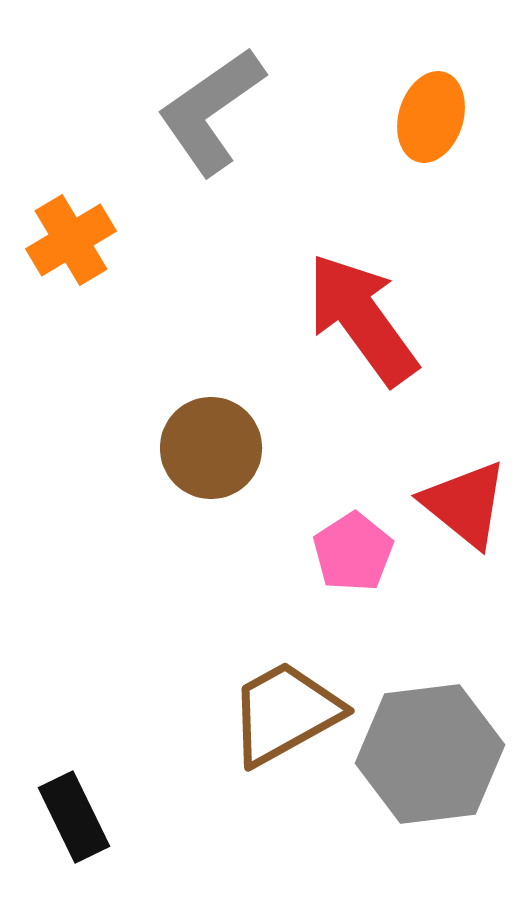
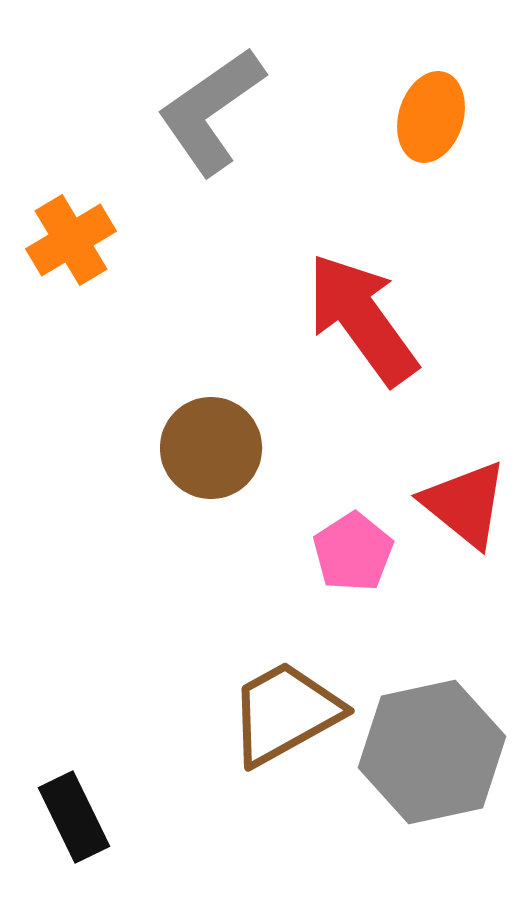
gray hexagon: moved 2 px right, 2 px up; rotated 5 degrees counterclockwise
